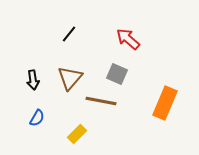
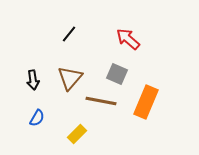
orange rectangle: moved 19 px left, 1 px up
